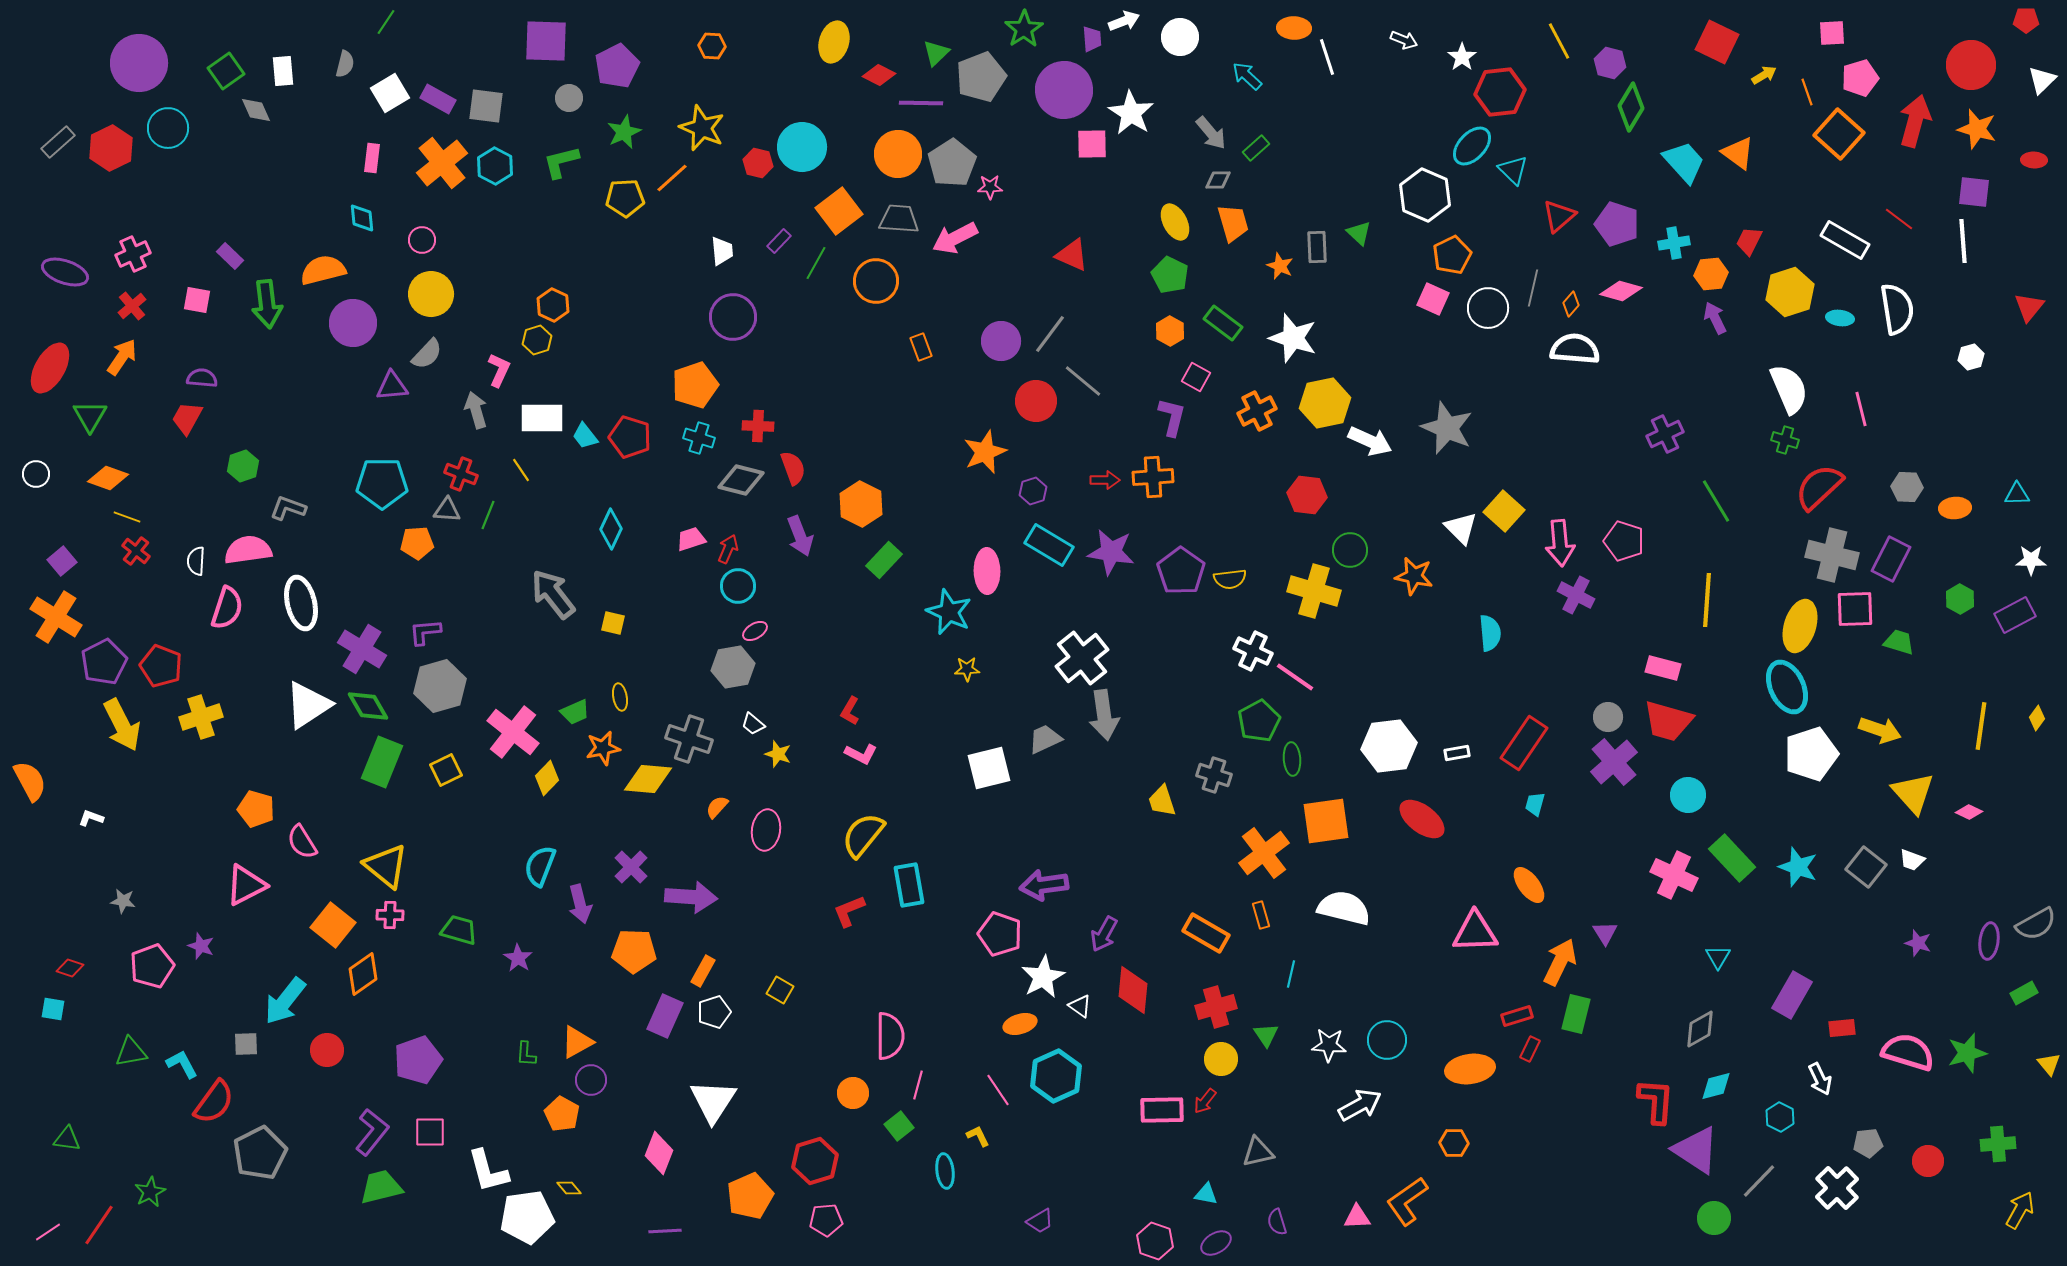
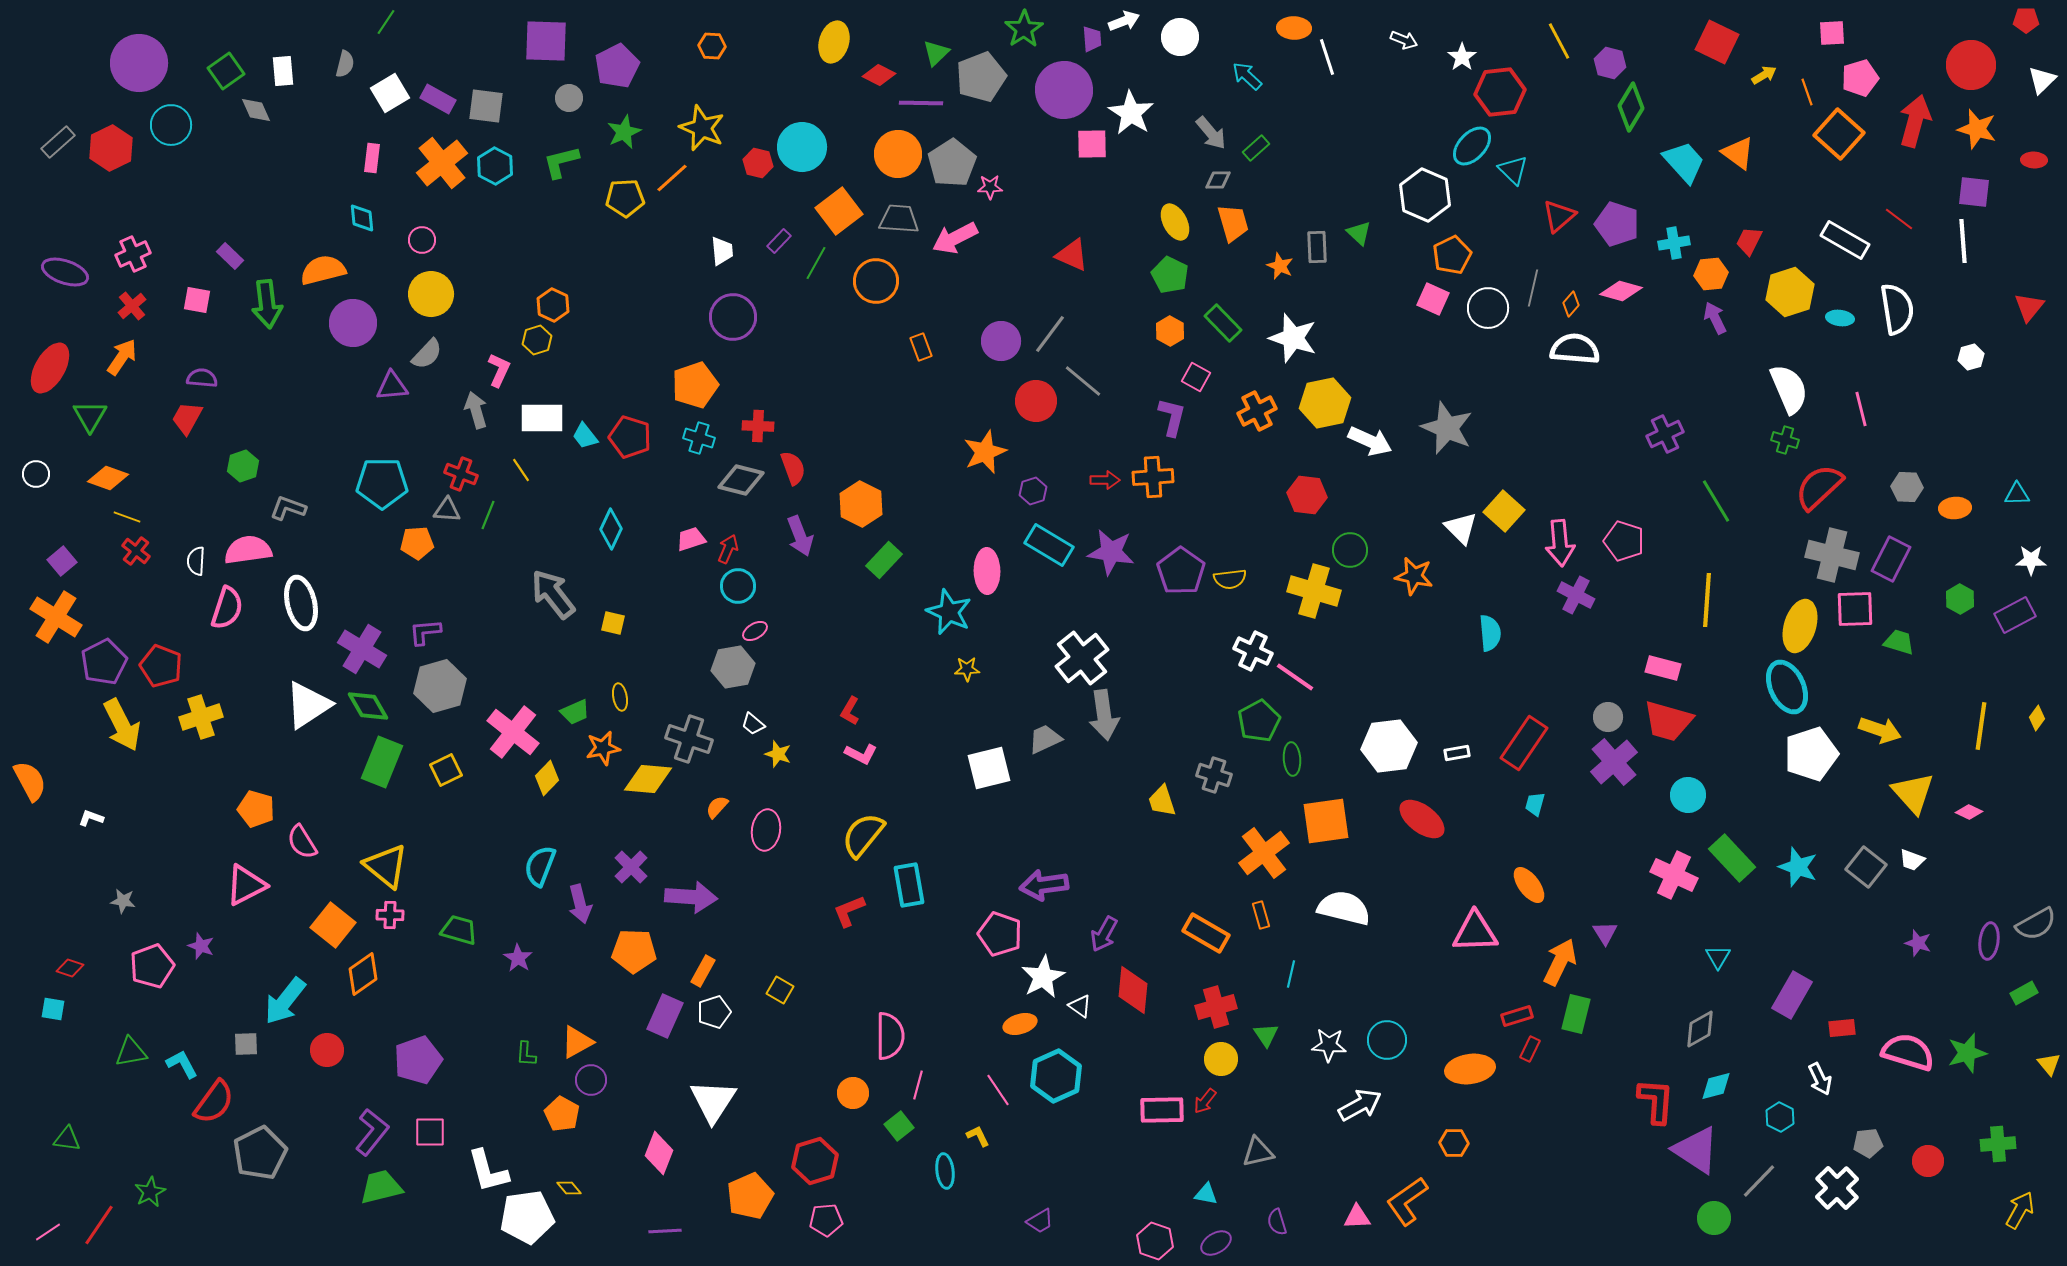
cyan circle at (168, 128): moved 3 px right, 3 px up
green rectangle at (1223, 323): rotated 9 degrees clockwise
